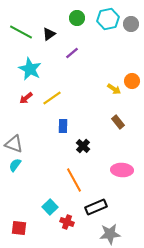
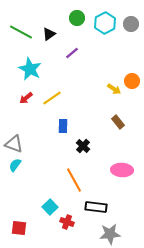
cyan hexagon: moved 3 px left, 4 px down; rotated 15 degrees counterclockwise
black rectangle: rotated 30 degrees clockwise
